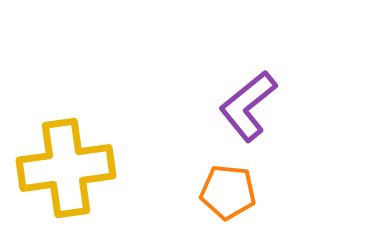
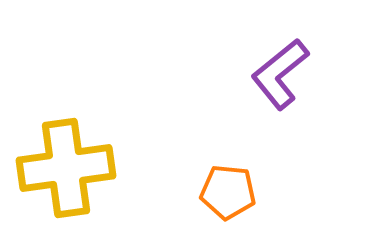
purple L-shape: moved 32 px right, 32 px up
